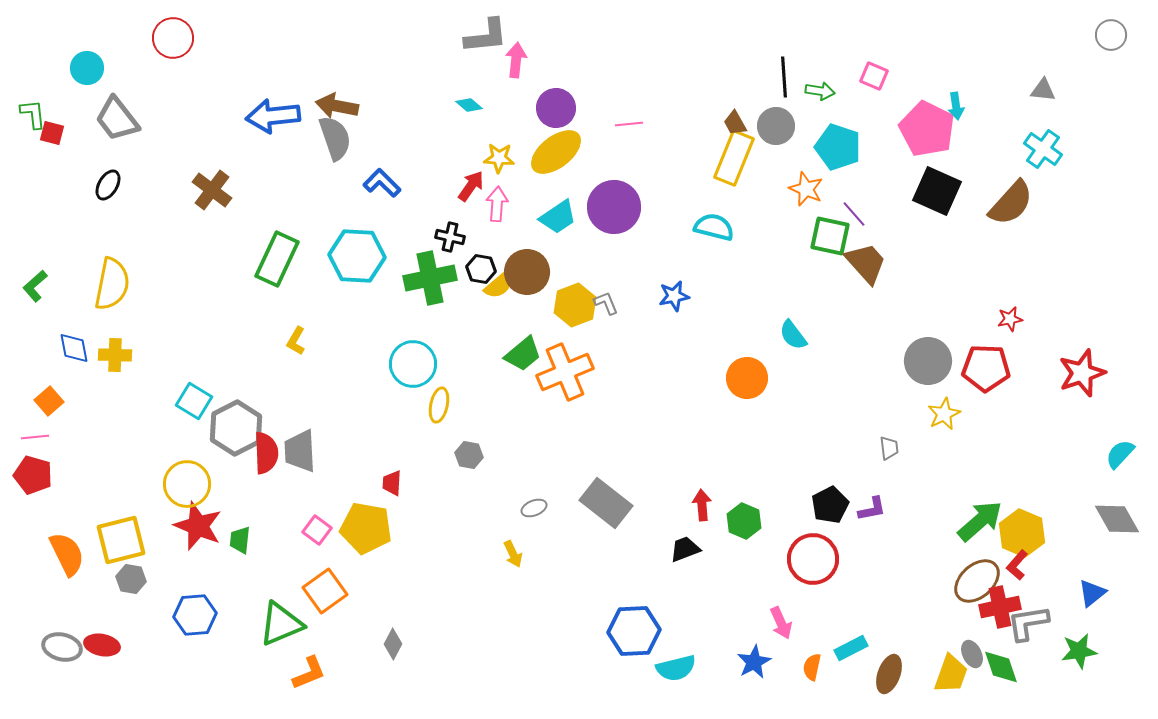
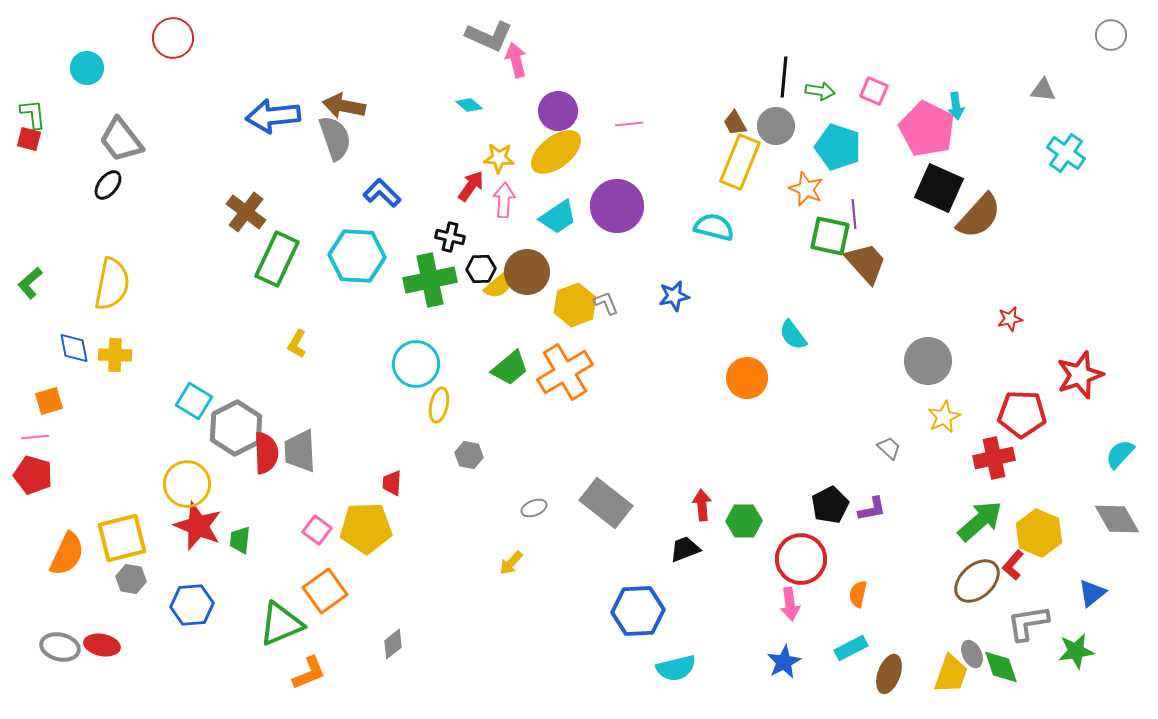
gray L-shape at (486, 36): moved 3 px right; rotated 30 degrees clockwise
pink arrow at (516, 60): rotated 20 degrees counterclockwise
pink square at (874, 76): moved 15 px down
black line at (784, 77): rotated 9 degrees clockwise
brown arrow at (337, 106): moved 7 px right
purple circle at (556, 108): moved 2 px right, 3 px down
gray trapezoid at (117, 119): moved 4 px right, 21 px down
red square at (52, 133): moved 23 px left, 6 px down
cyan cross at (1043, 149): moved 23 px right, 4 px down
yellow rectangle at (734, 158): moved 6 px right, 4 px down
blue L-shape at (382, 183): moved 10 px down
black ellipse at (108, 185): rotated 8 degrees clockwise
brown cross at (212, 190): moved 34 px right, 22 px down
black square at (937, 191): moved 2 px right, 3 px up
brown semicircle at (1011, 203): moved 32 px left, 13 px down
pink arrow at (497, 204): moved 7 px right, 4 px up
purple circle at (614, 207): moved 3 px right, 1 px up
purple line at (854, 214): rotated 36 degrees clockwise
black hexagon at (481, 269): rotated 12 degrees counterclockwise
green cross at (430, 278): moved 2 px down
green L-shape at (35, 286): moved 5 px left, 3 px up
yellow L-shape at (296, 341): moved 1 px right, 3 px down
green trapezoid at (523, 354): moved 13 px left, 14 px down
cyan circle at (413, 364): moved 3 px right
red pentagon at (986, 368): moved 36 px right, 46 px down
orange cross at (565, 372): rotated 8 degrees counterclockwise
red star at (1082, 373): moved 2 px left, 2 px down
orange square at (49, 401): rotated 24 degrees clockwise
yellow star at (944, 414): moved 3 px down
gray trapezoid at (889, 448): rotated 40 degrees counterclockwise
green hexagon at (744, 521): rotated 24 degrees counterclockwise
yellow pentagon at (366, 528): rotated 12 degrees counterclockwise
yellow hexagon at (1022, 533): moved 17 px right
yellow square at (121, 540): moved 1 px right, 2 px up
orange semicircle at (67, 554): rotated 51 degrees clockwise
yellow arrow at (513, 554): moved 2 px left, 9 px down; rotated 68 degrees clockwise
red circle at (813, 559): moved 12 px left
red L-shape at (1017, 565): moved 4 px left
red cross at (1000, 607): moved 6 px left, 149 px up
blue hexagon at (195, 615): moved 3 px left, 10 px up
pink arrow at (781, 623): moved 9 px right, 19 px up; rotated 16 degrees clockwise
blue hexagon at (634, 631): moved 4 px right, 20 px up
gray diamond at (393, 644): rotated 24 degrees clockwise
gray ellipse at (62, 647): moved 2 px left
green star at (1079, 651): moved 3 px left
blue star at (754, 662): moved 30 px right
orange semicircle at (812, 667): moved 46 px right, 73 px up
